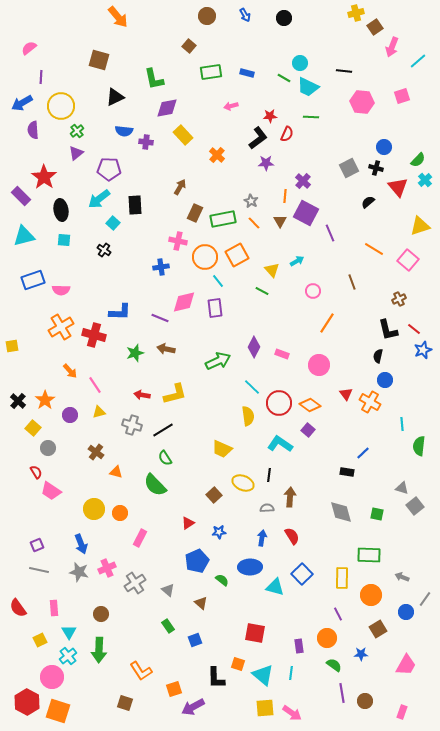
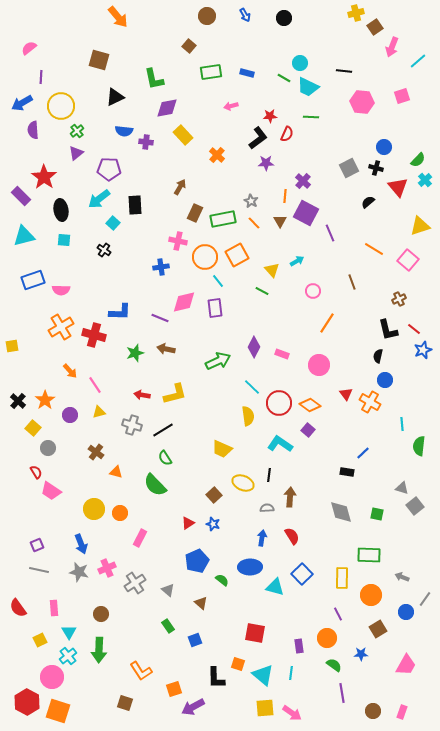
blue star at (219, 532): moved 6 px left, 8 px up; rotated 24 degrees clockwise
brown circle at (365, 701): moved 8 px right, 10 px down
